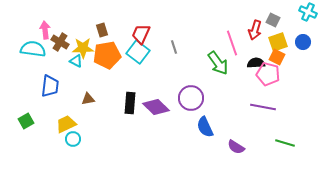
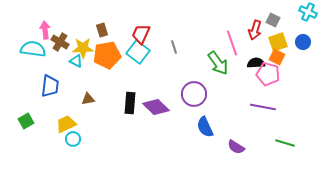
purple circle: moved 3 px right, 4 px up
